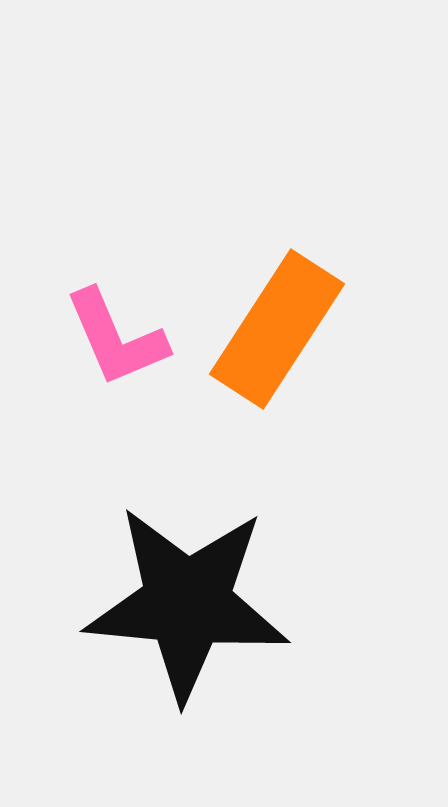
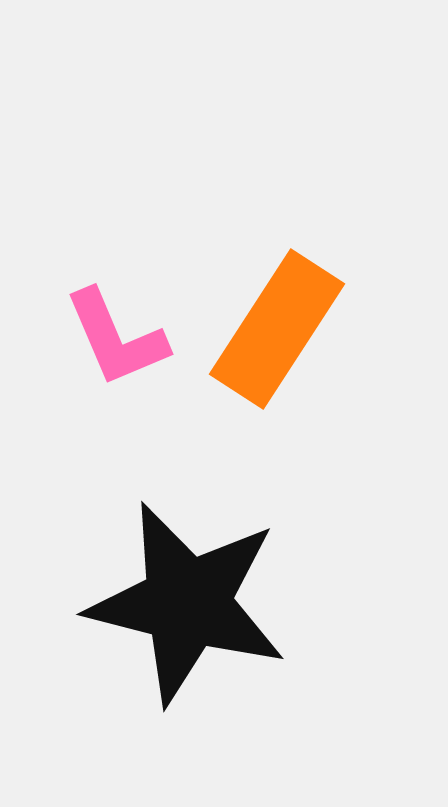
black star: rotated 9 degrees clockwise
